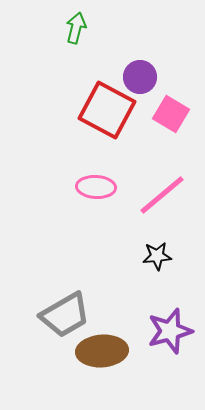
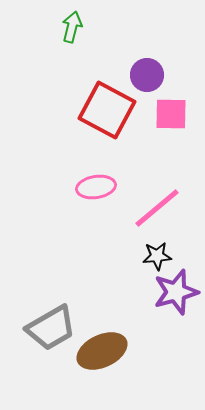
green arrow: moved 4 px left, 1 px up
purple circle: moved 7 px right, 2 px up
pink square: rotated 30 degrees counterclockwise
pink ellipse: rotated 12 degrees counterclockwise
pink line: moved 5 px left, 13 px down
gray trapezoid: moved 14 px left, 13 px down
purple star: moved 6 px right, 39 px up
brown ellipse: rotated 21 degrees counterclockwise
